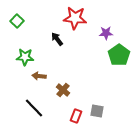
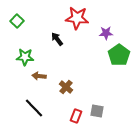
red star: moved 2 px right
brown cross: moved 3 px right, 3 px up
